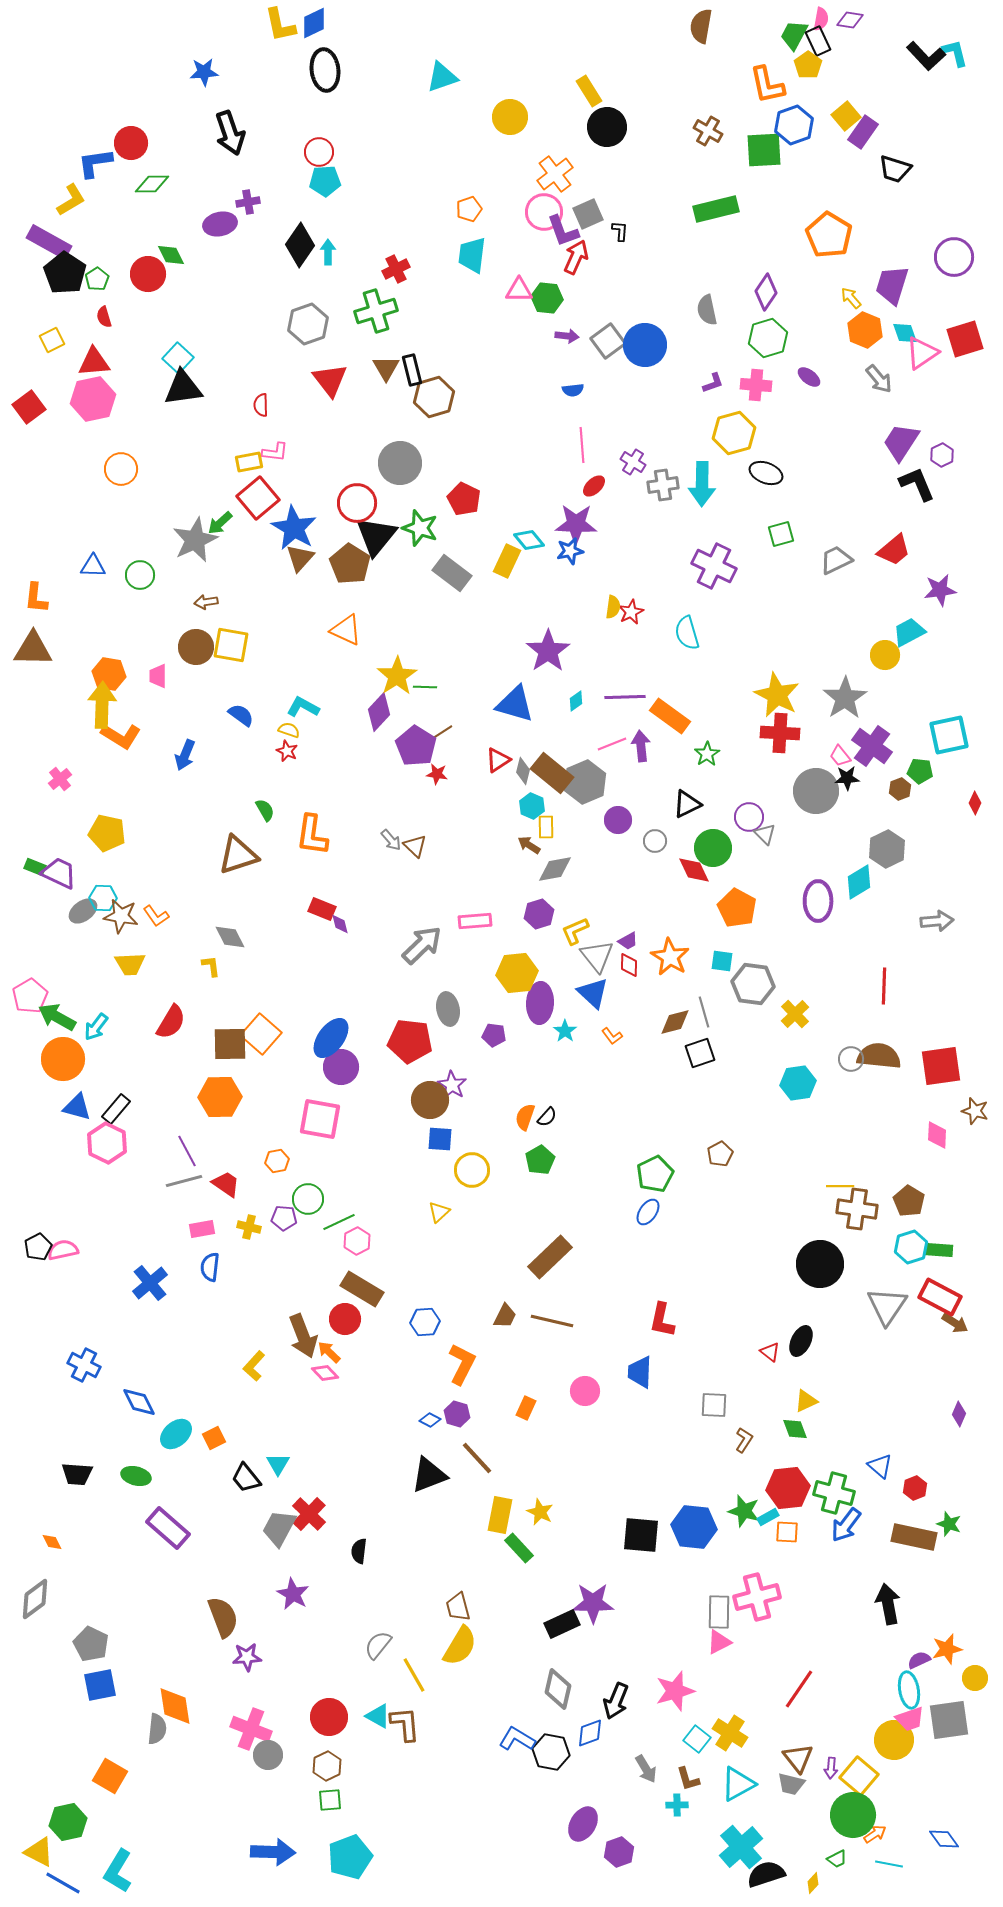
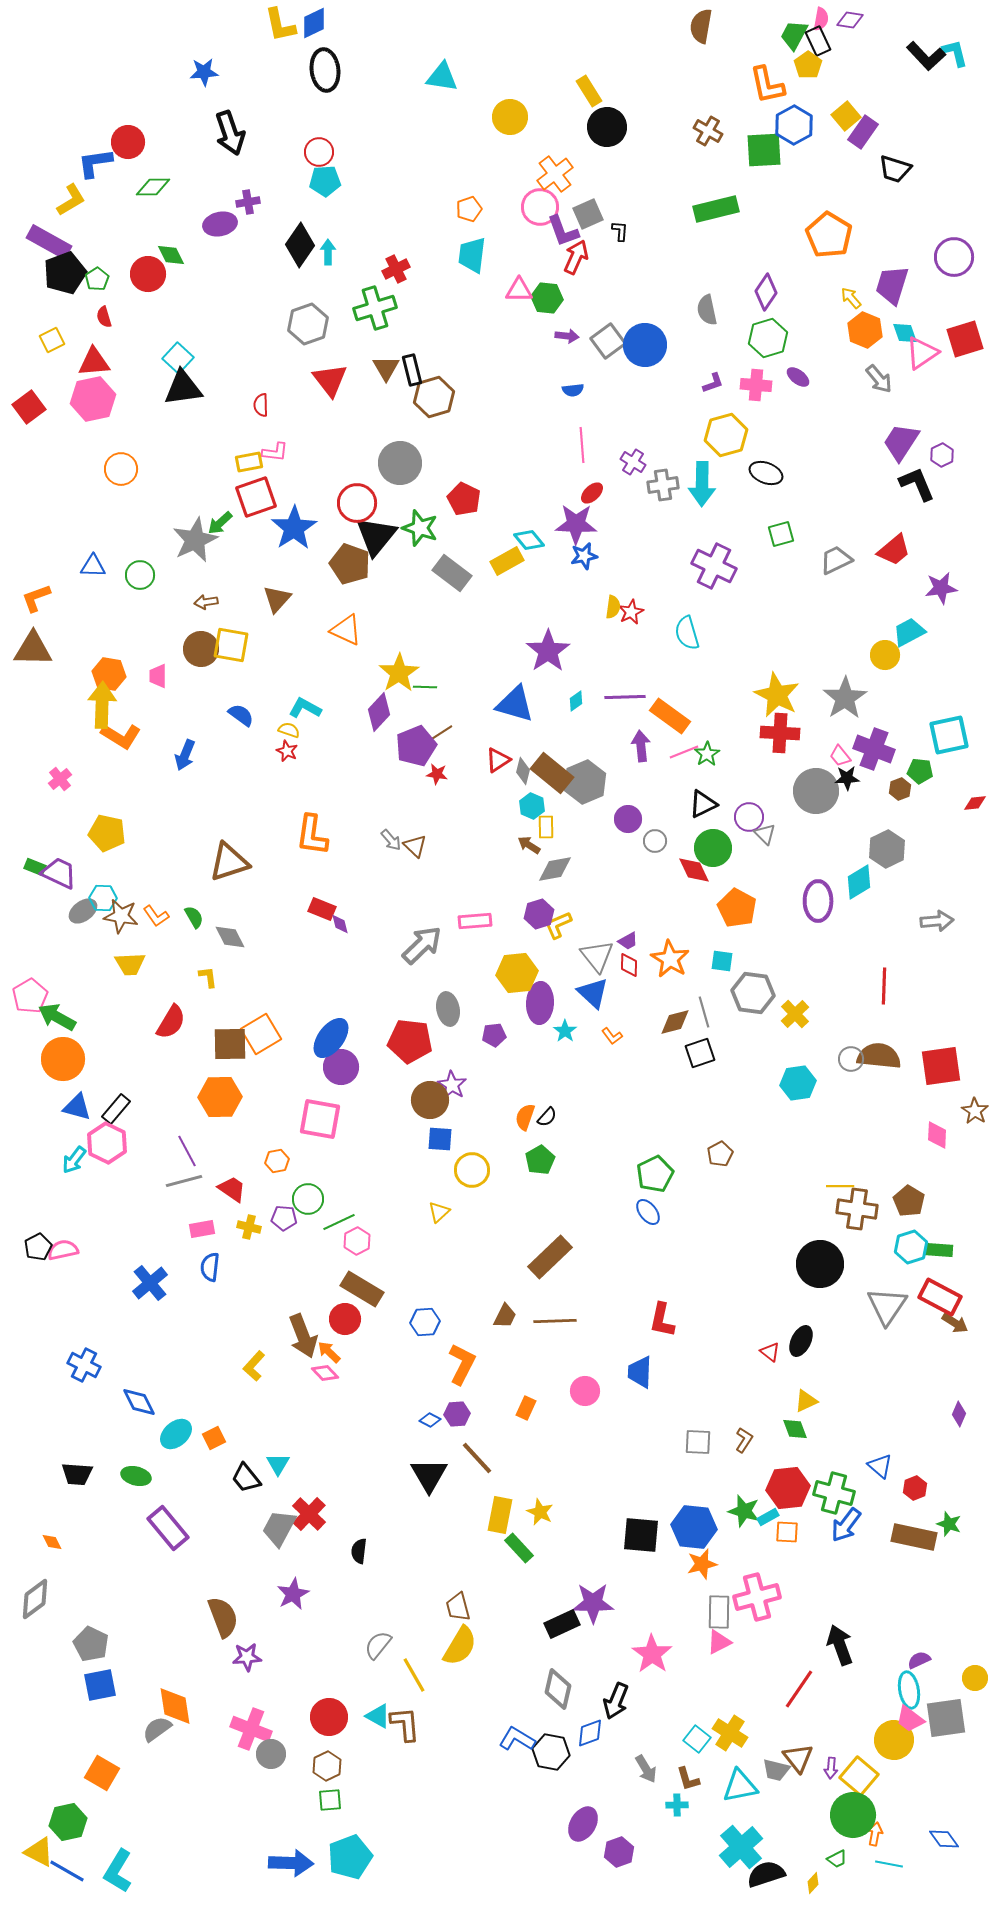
cyan triangle at (442, 77): rotated 28 degrees clockwise
blue hexagon at (794, 125): rotated 9 degrees counterclockwise
red circle at (131, 143): moved 3 px left, 1 px up
green diamond at (152, 184): moved 1 px right, 3 px down
pink circle at (544, 212): moved 4 px left, 5 px up
black pentagon at (65, 273): rotated 18 degrees clockwise
green cross at (376, 311): moved 1 px left, 3 px up
purple ellipse at (809, 377): moved 11 px left
yellow hexagon at (734, 433): moved 8 px left, 2 px down
red ellipse at (594, 486): moved 2 px left, 7 px down
red square at (258, 498): moved 2 px left, 1 px up; rotated 21 degrees clockwise
blue star at (294, 528): rotated 9 degrees clockwise
blue star at (570, 551): moved 14 px right, 5 px down
brown triangle at (300, 558): moved 23 px left, 41 px down
yellow rectangle at (507, 561): rotated 36 degrees clockwise
brown pentagon at (350, 564): rotated 12 degrees counterclockwise
purple star at (940, 590): moved 1 px right, 2 px up
orange L-shape at (36, 598): rotated 64 degrees clockwise
brown circle at (196, 647): moved 5 px right, 2 px down
yellow star at (397, 676): moved 2 px right, 3 px up
cyan L-shape at (303, 707): moved 2 px right, 1 px down
pink line at (612, 744): moved 72 px right, 8 px down
purple pentagon at (416, 746): rotated 18 degrees clockwise
purple cross at (872, 746): moved 2 px right, 3 px down; rotated 15 degrees counterclockwise
red diamond at (975, 803): rotated 60 degrees clockwise
black triangle at (687, 804): moved 16 px right
green semicircle at (265, 810): moved 71 px left, 107 px down
purple circle at (618, 820): moved 10 px right, 1 px up
brown triangle at (238, 855): moved 9 px left, 7 px down
yellow L-shape at (575, 931): moved 17 px left, 6 px up
orange star at (670, 957): moved 2 px down
yellow L-shape at (211, 966): moved 3 px left, 11 px down
gray hexagon at (753, 984): moved 9 px down
cyan arrow at (96, 1027): moved 22 px left, 133 px down
orange square at (261, 1034): rotated 18 degrees clockwise
purple pentagon at (494, 1035): rotated 15 degrees counterclockwise
brown star at (975, 1111): rotated 16 degrees clockwise
red trapezoid at (226, 1184): moved 6 px right, 5 px down
blue ellipse at (648, 1212): rotated 72 degrees counterclockwise
brown line at (552, 1321): moved 3 px right; rotated 15 degrees counterclockwise
gray square at (714, 1405): moved 16 px left, 37 px down
purple hexagon at (457, 1414): rotated 20 degrees counterclockwise
black triangle at (429, 1475): rotated 39 degrees counterclockwise
purple rectangle at (168, 1528): rotated 9 degrees clockwise
purple star at (293, 1594): rotated 16 degrees clockwise
black arrow at (888, 1604): moved 48 px left, 41 px down; rotated 9 degrees counterclockwise
orange star at (947, 1649): moved 245 px left, 85 px up
pink star at (675, 1691): moved 23 px left, 37 px up; rotated 21 degrees counterclockwise
pink trapezoid at (910, 1719): rotated 56 degrees clockwise
gray square at (949, 1720): moved 3 px left, 2 px up
gray semicircle at (157, 1729): rotated 132 degrees counterclockwise
gray circle at (268, 1755): moved 3 px right, 1 px up
orange square at (110, 1776): moved 8 px left, 3 px up
cyan triangle at (738, 1784): moved 2 px right, 2 px down; rotated 18 degrees clockwise
gray trapezoid at (791, 1784): moved 15 px left, 14 px up
orange arrow at (875, 1834): rotated 45 degrees counterclockwise
blue arrow at (273, 1852): moved 18 px right, 11 px down
blue line at (63, 1883): moved 4 px right, 12 px up
